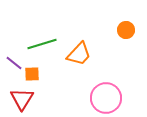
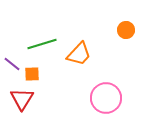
purple line: moved 2 px left, 1 px down
